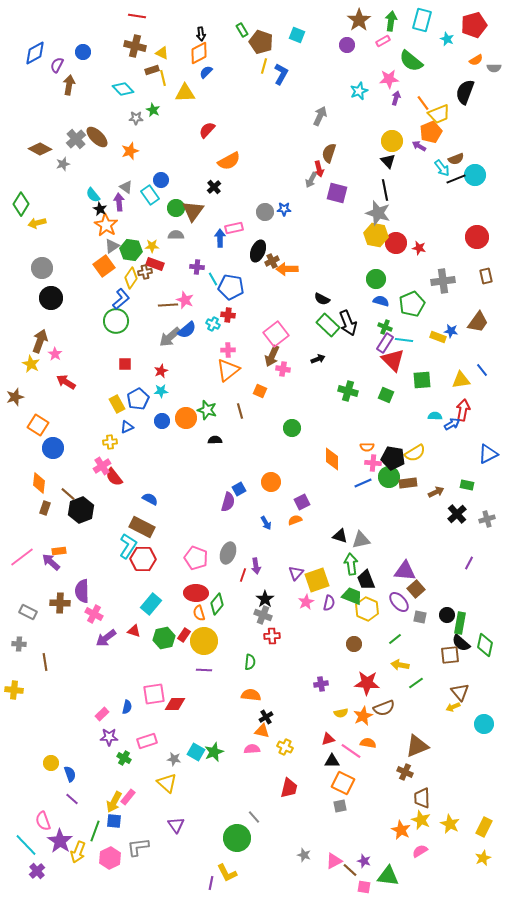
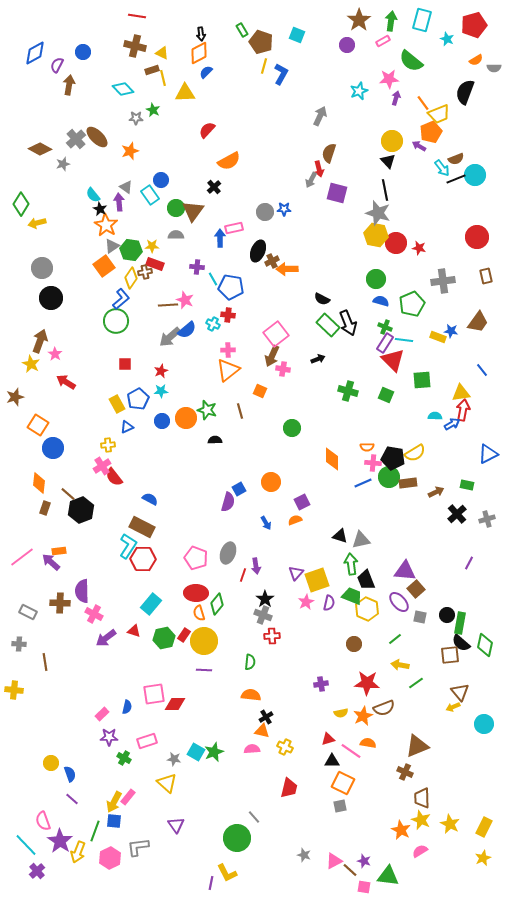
yellow triangle at (461, 380): moved 13 px down
yellow cross at (110, 442): moved 2 px left, 3 px down
